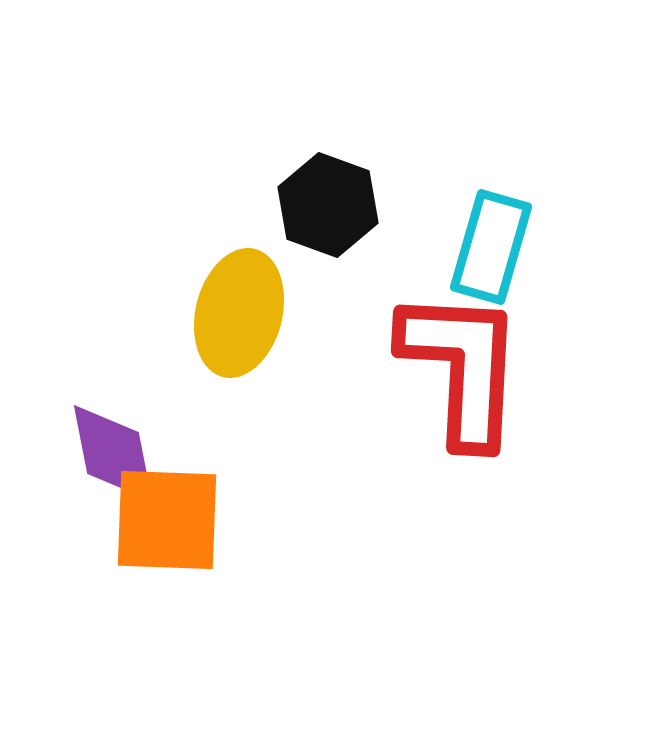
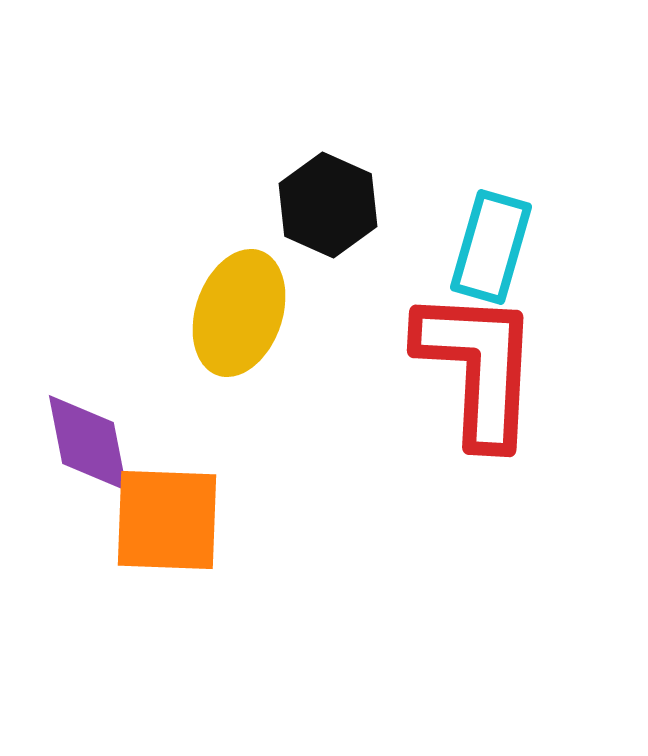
black hexagon: rotated 4 degrees clockwise
yellow ellipse: rotated 5 degrees clockwise
red L-shape: moved 16 px right
purple diamond: moved 25 px left, 10 px up
